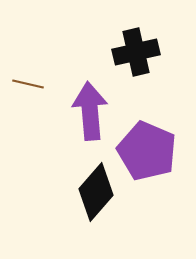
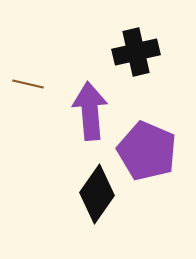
black diamond: moved 1 px right, 2 px down; rotated 6 degrees counterclockwise
